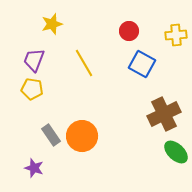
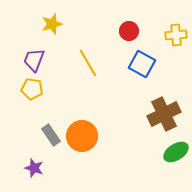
yellow line: moved 4 px right
green ellipse: rotated 75 degrees counterclockwise
